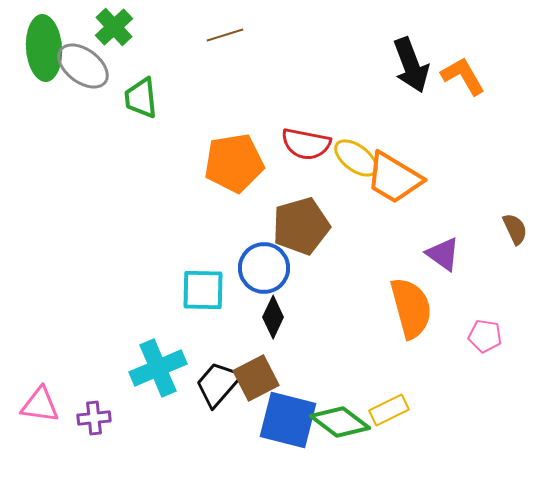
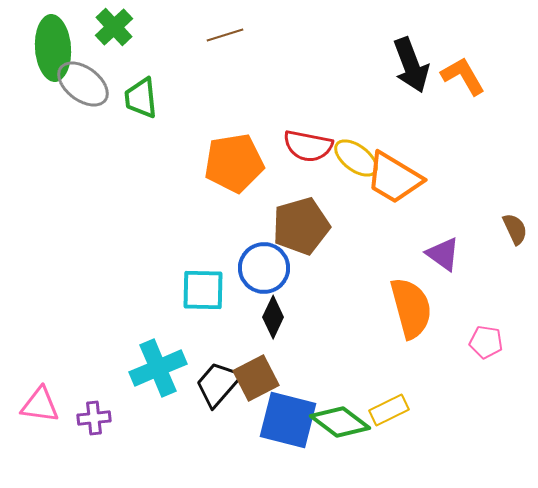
green ellipse: moved 9 px right
gray ellipse: moved 18 px down
red semicircle: moved 2 px right, 2 px down
pink pentagon: moved 1 px right, 6 px down
